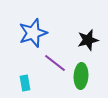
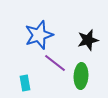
blue star: moved 6 px right, 2 px down
